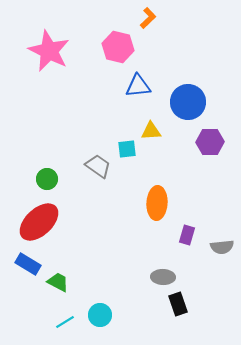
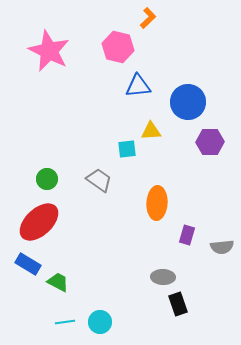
gray trapezoid: moved 1 px right, 14 px down
cyan circle: moved 7 px down
cyan line: rotated 24 degrees clockwise
